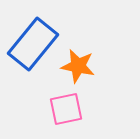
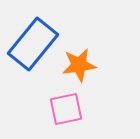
orange star: moved 1 px right, 1 px up; rotated 20 degrees counterclockwise
